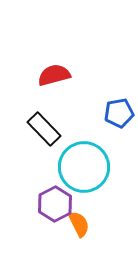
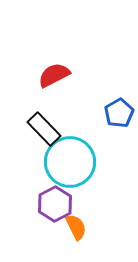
red semicircle: rotated 12 degrees counterclockwise
blue pentagon: rotated 20 degrees counterclockwise
cyan circle: moved 14 px left, 5 px up
orange semicircle: moved 3 px left, 3 px down
